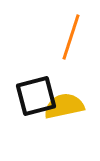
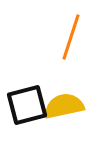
black square: moved 9 px left, 9 px down
